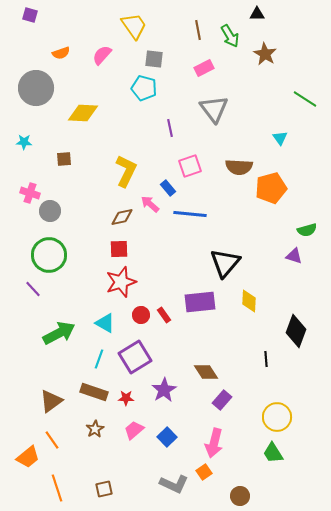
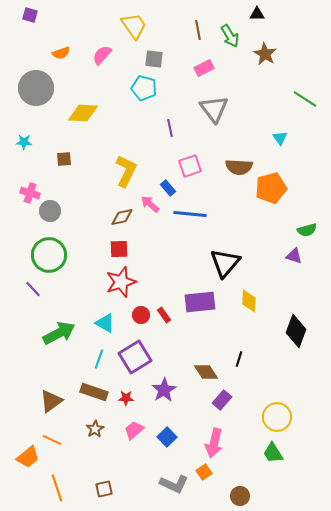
black line at (266, 359): moved 27 px left; rotated 21 degrees clockwise
orange line at (52, 440): rotated 30 degrees counterclockwise
